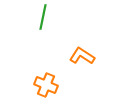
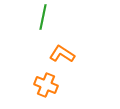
orange L-shape: moved 20 px left, 2 px up
